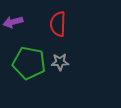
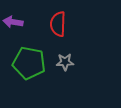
purple arrow: rotated 24 degrees clockwise
gray star: moved 5 px right
